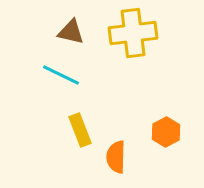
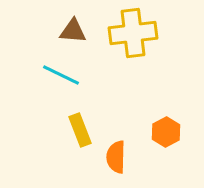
brown triangle: moved 2 px right, 1 px up; rotated 8 degrees counterclockwise
